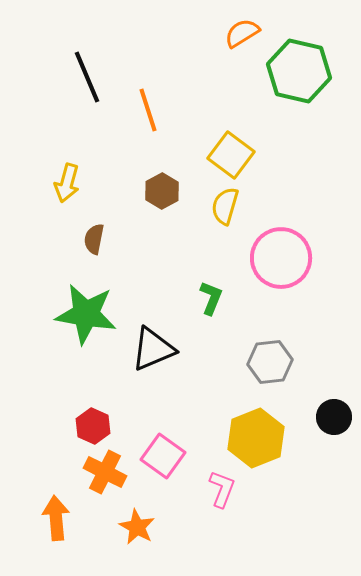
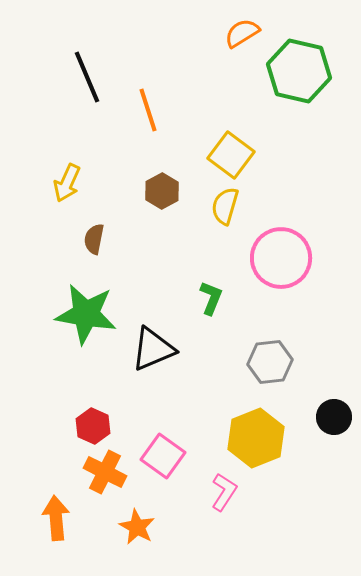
yellow arrow: rotated 9 degrees clockwise
pink L-shape: moved 2 px right, 3 px down; rotated 12 degrees clockwise
